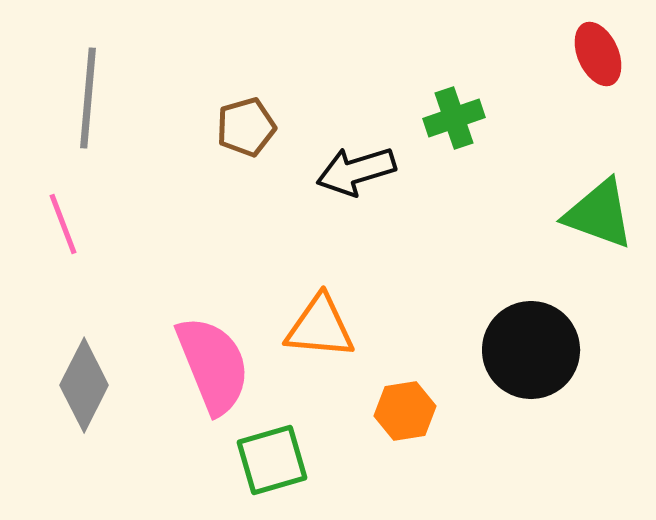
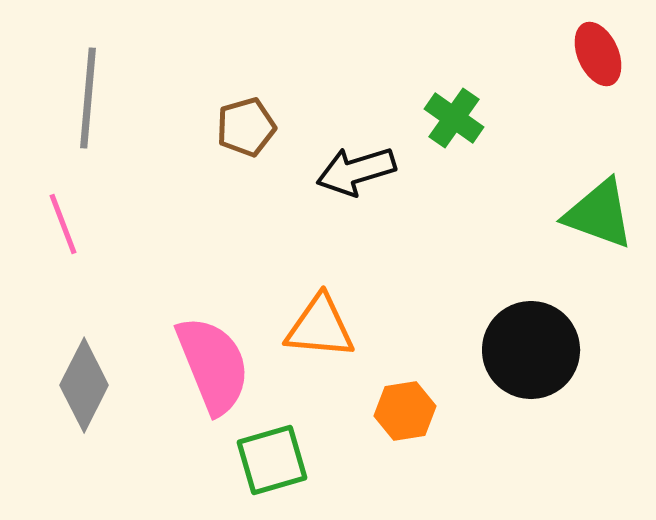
green cross: rotated 36 degrees counterclockwise
